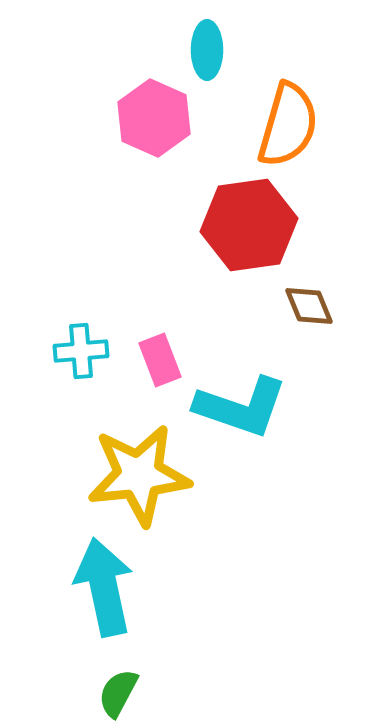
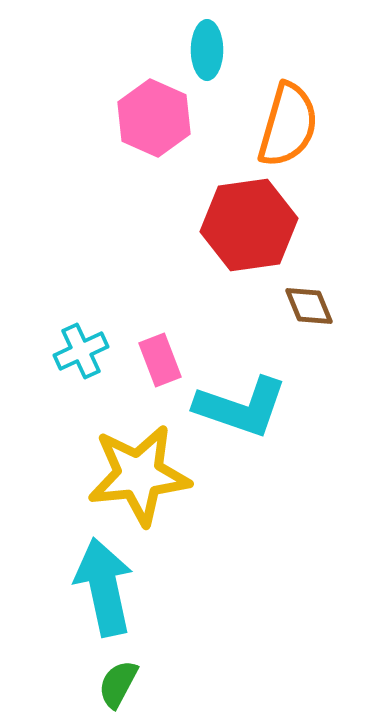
cyan cross: rotated 20 degrees counterclockwise
green semicircle: moved 9 px up
